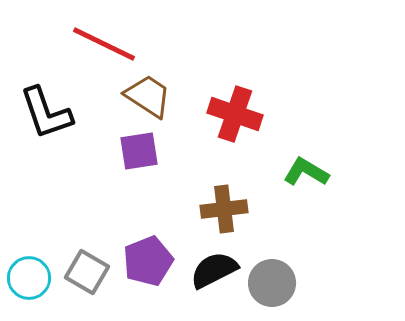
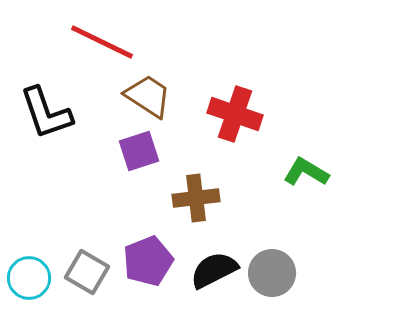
red line: moved 2 px left, 2 px up
purple square: rotated 9 degrees counterclockwise
brown cross: moved 28 px left, 11 px up
gray circle: moved 10 px up
